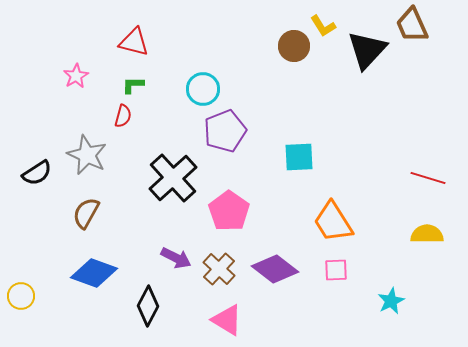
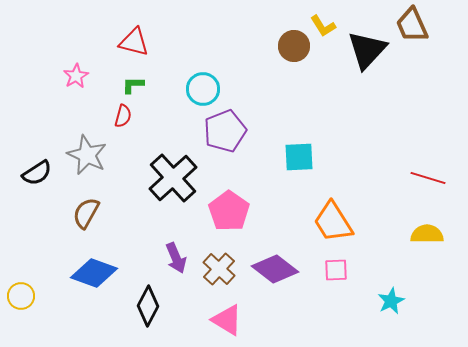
purple arrow: rotated 40 degrees clockwise
